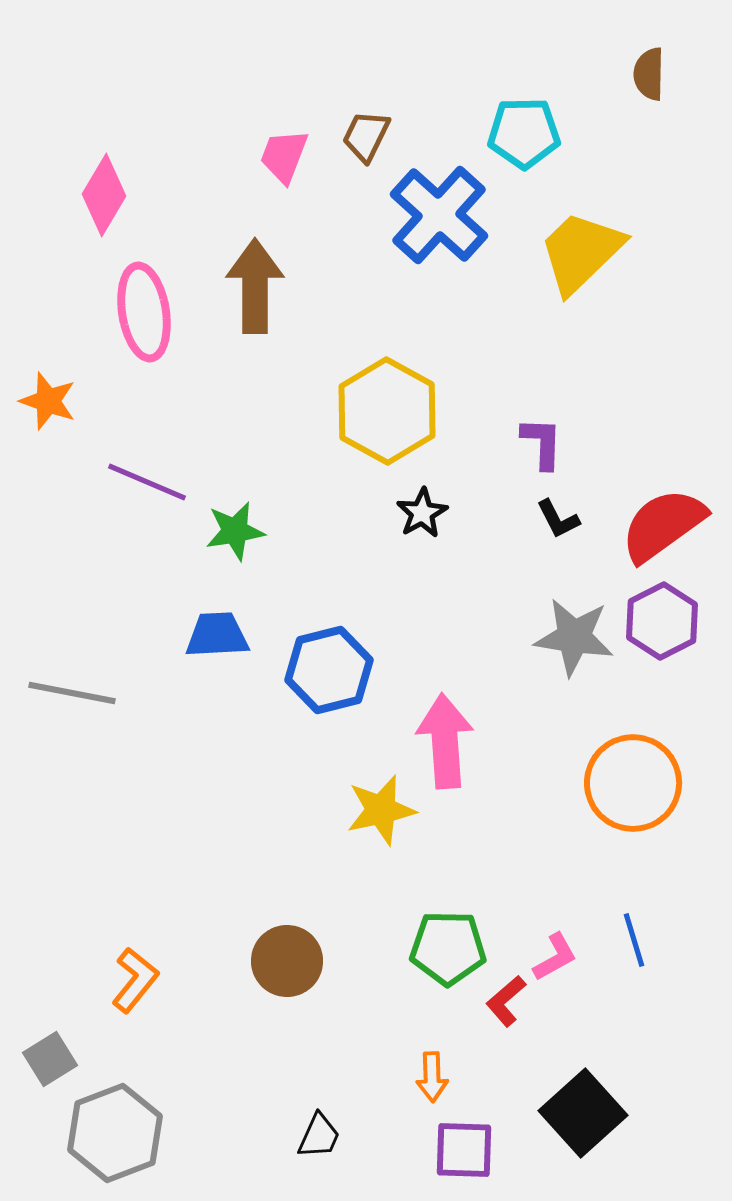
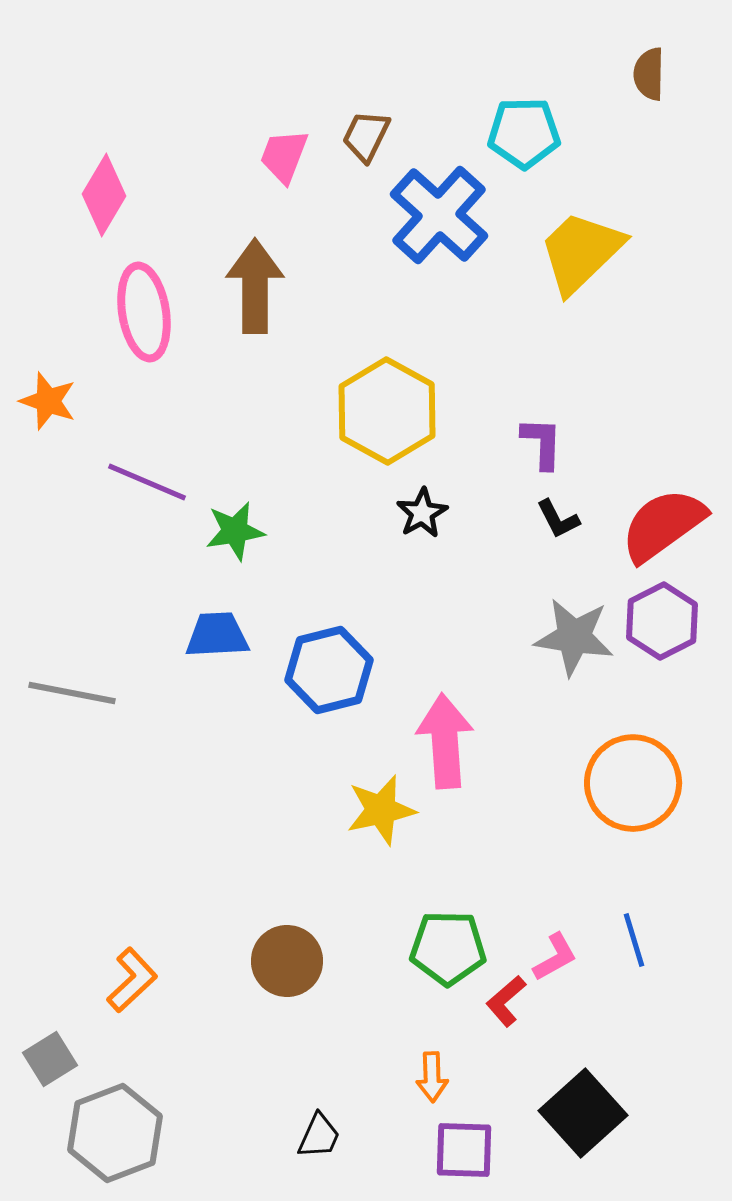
orange L-shape: moved 3 px left; rotated 8 degrees clockwise
